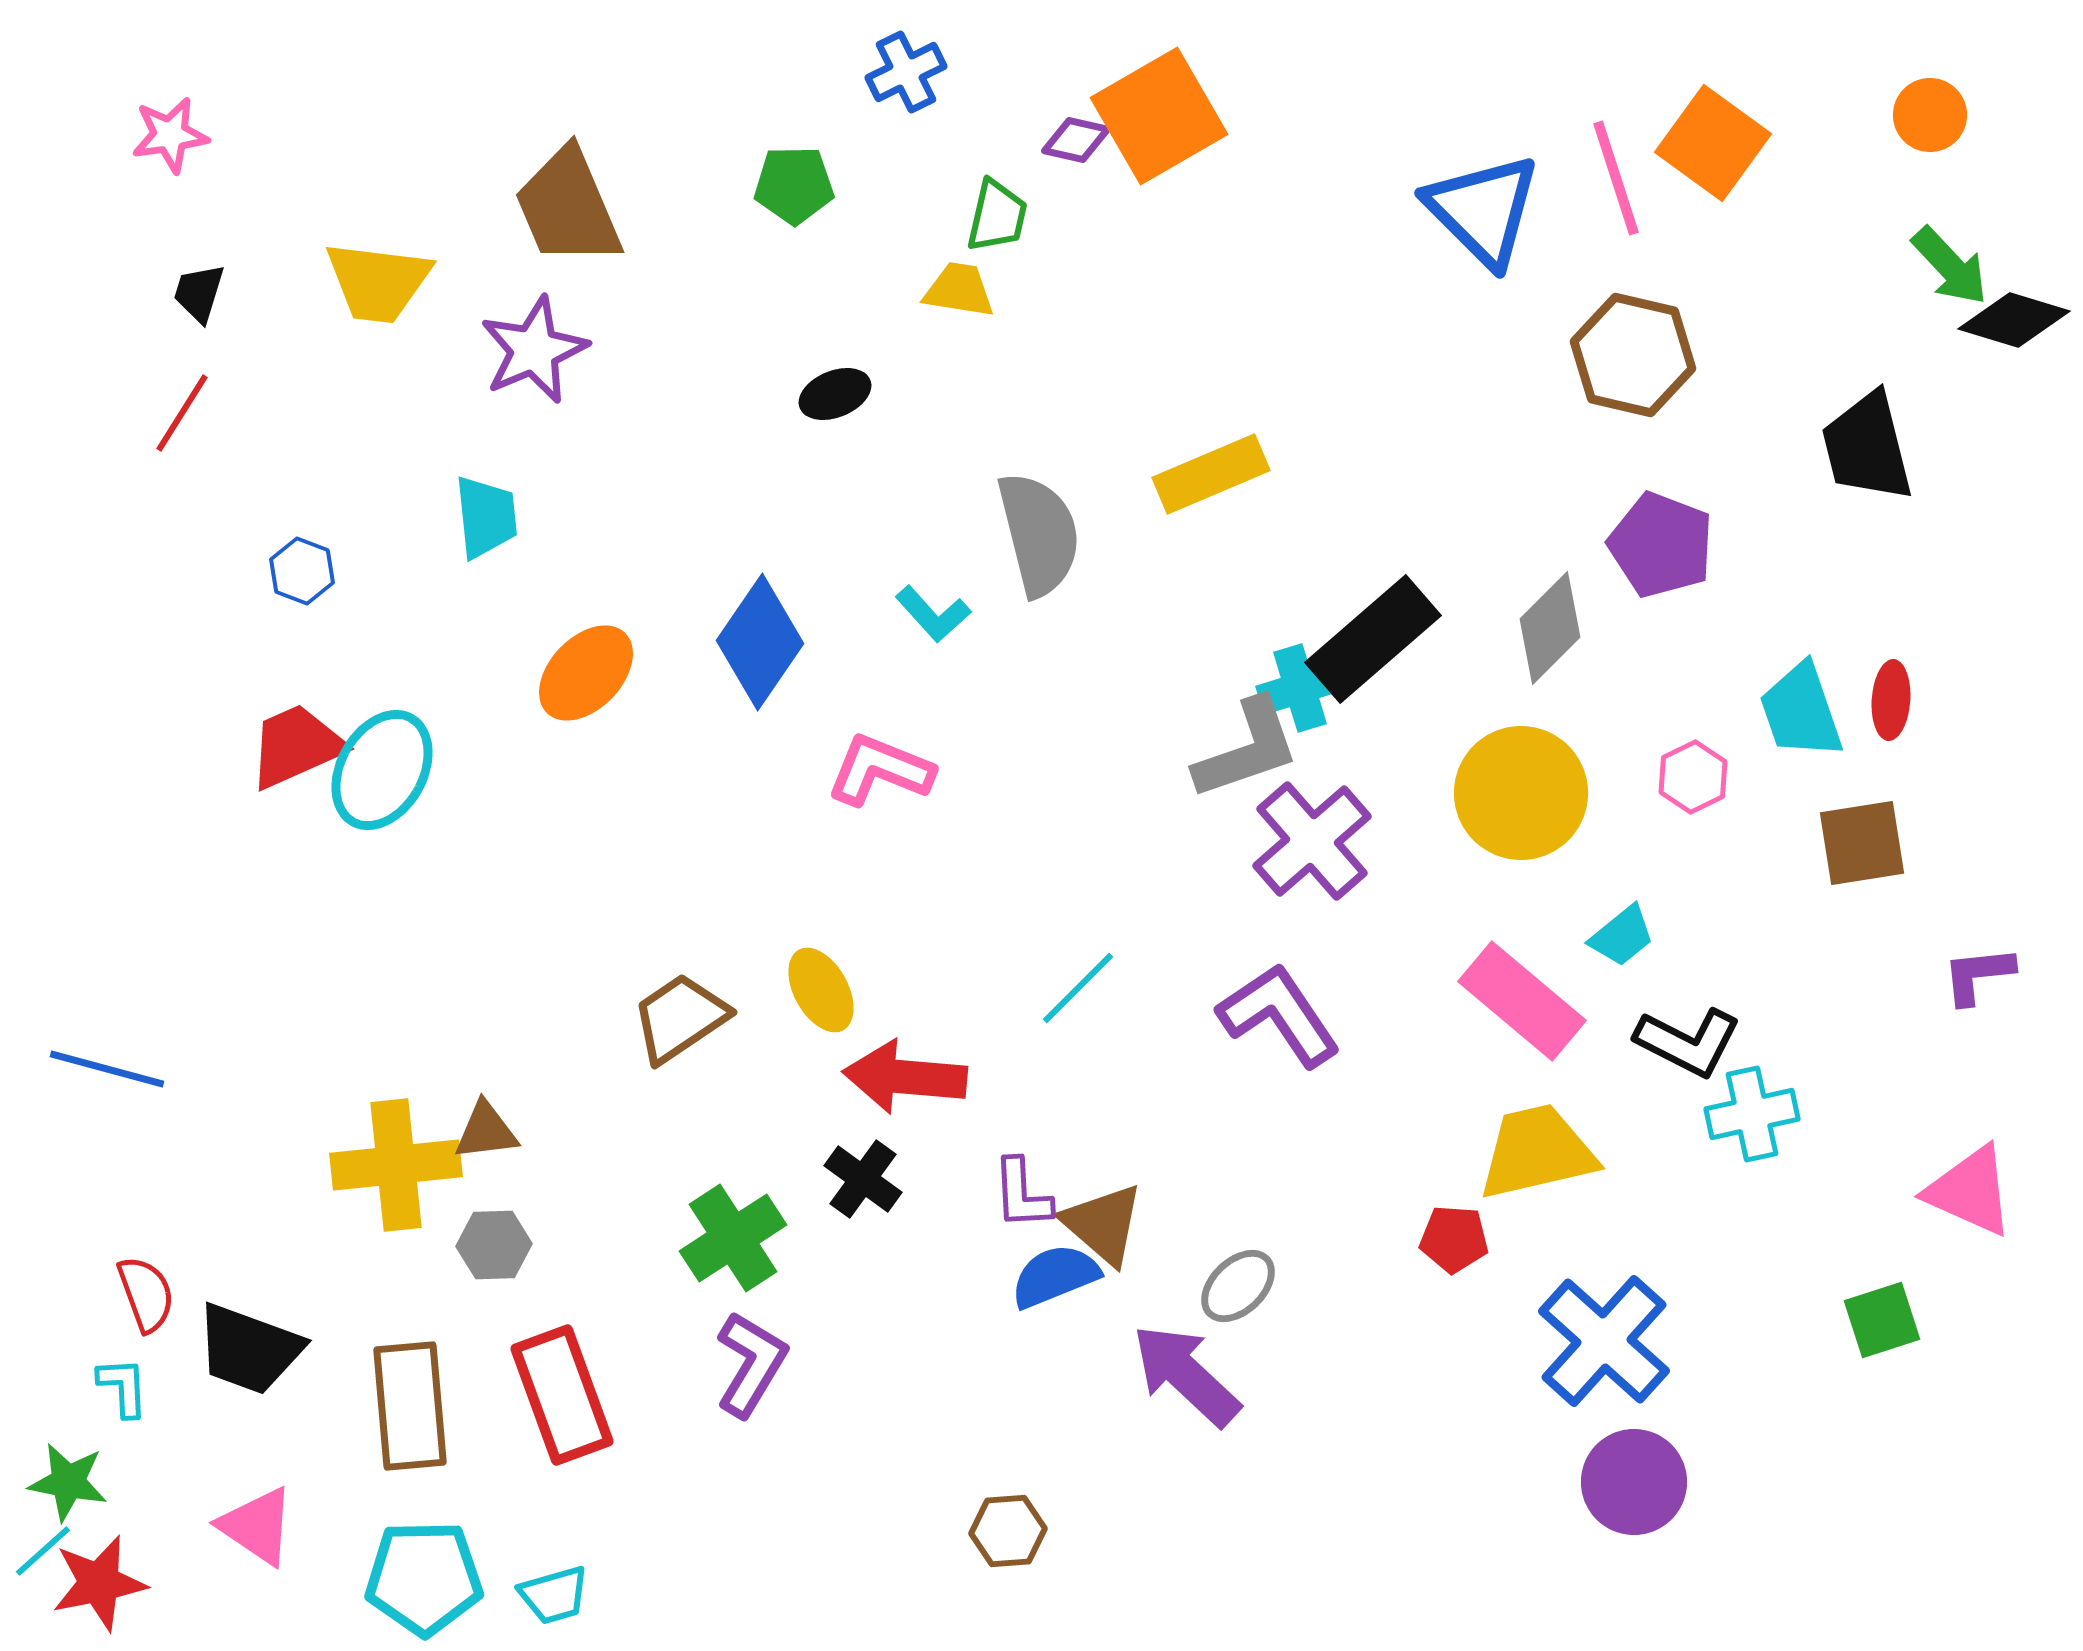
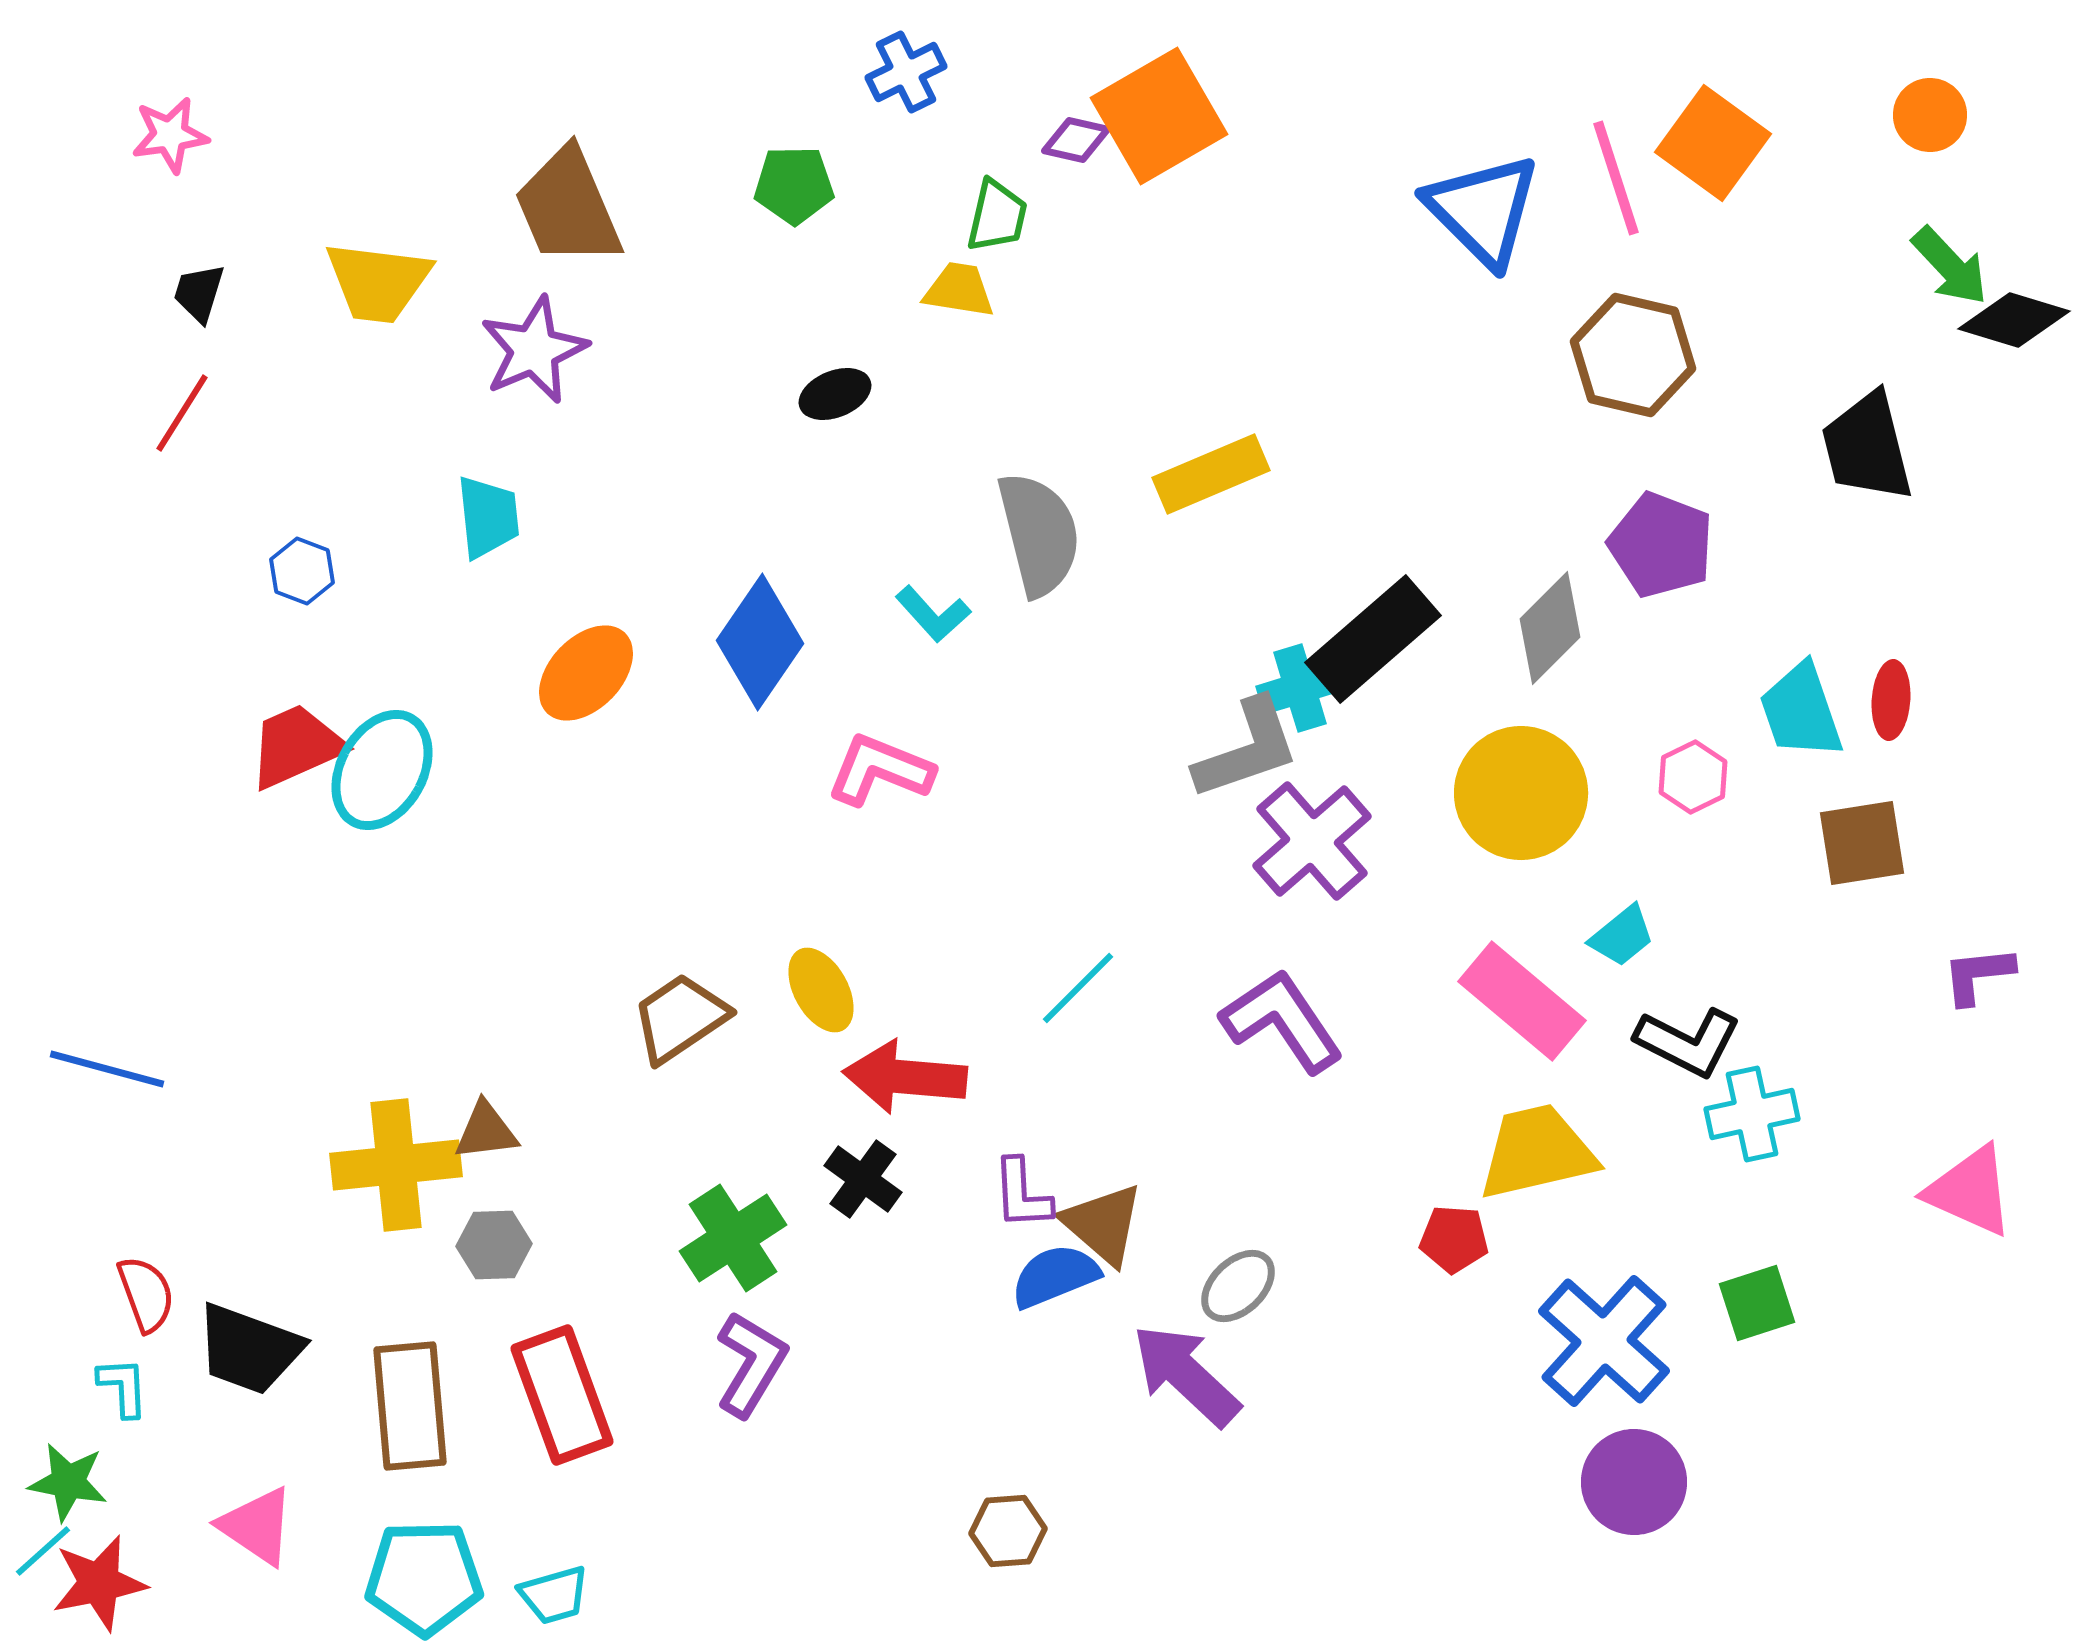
cyan trapezoid at (486, 517): moved 2 px right
purple L-shape at (1279, 1015): moved 3 px right, 6 px down
green square at (1882, 1320): moved 125 px left, 17 px up
